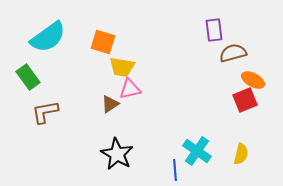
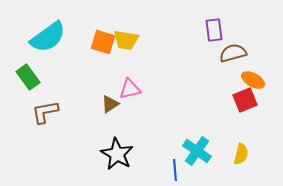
yellow trapezoid: moved 4 px right, 27 px up
